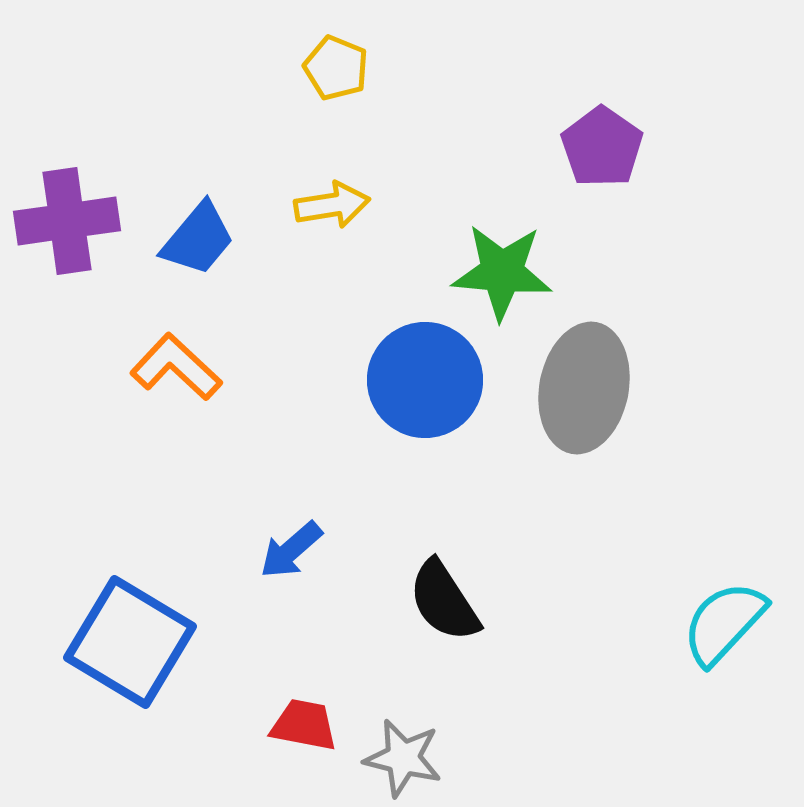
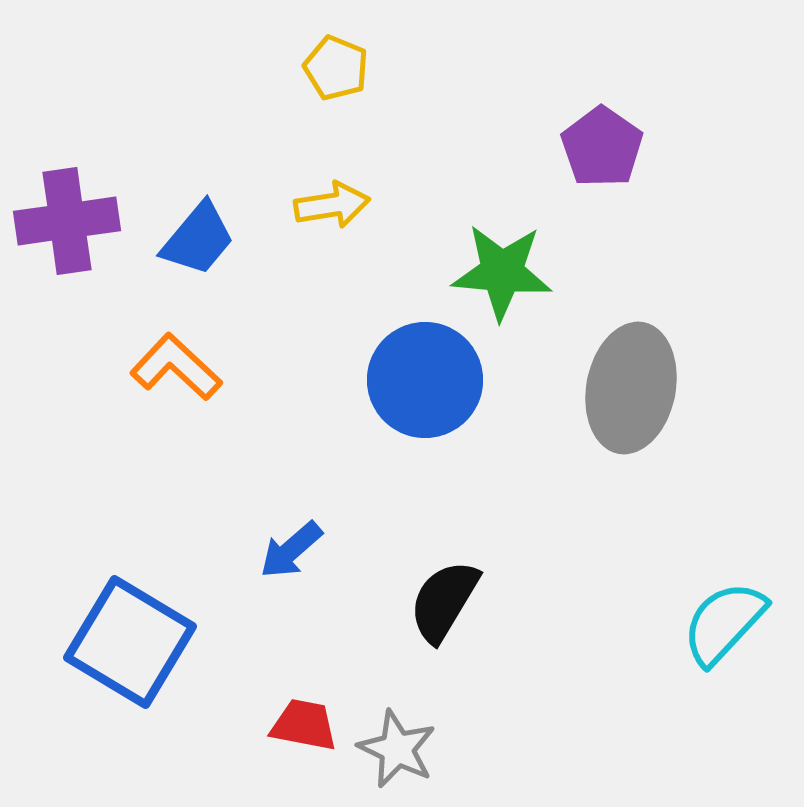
gray ellipse: moved 47 px right
black semicircle: rotated 64 degrees clockwise
gray star: moved 6 px left, 9 px up; rotated 12 degrees clockwise
